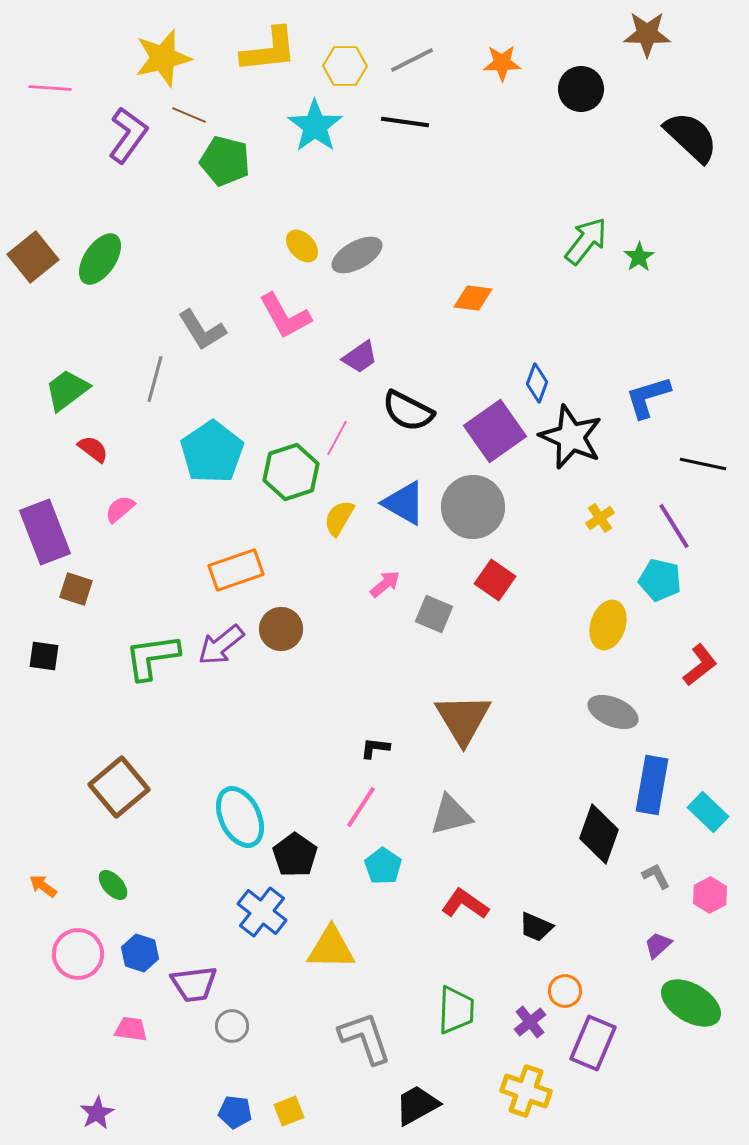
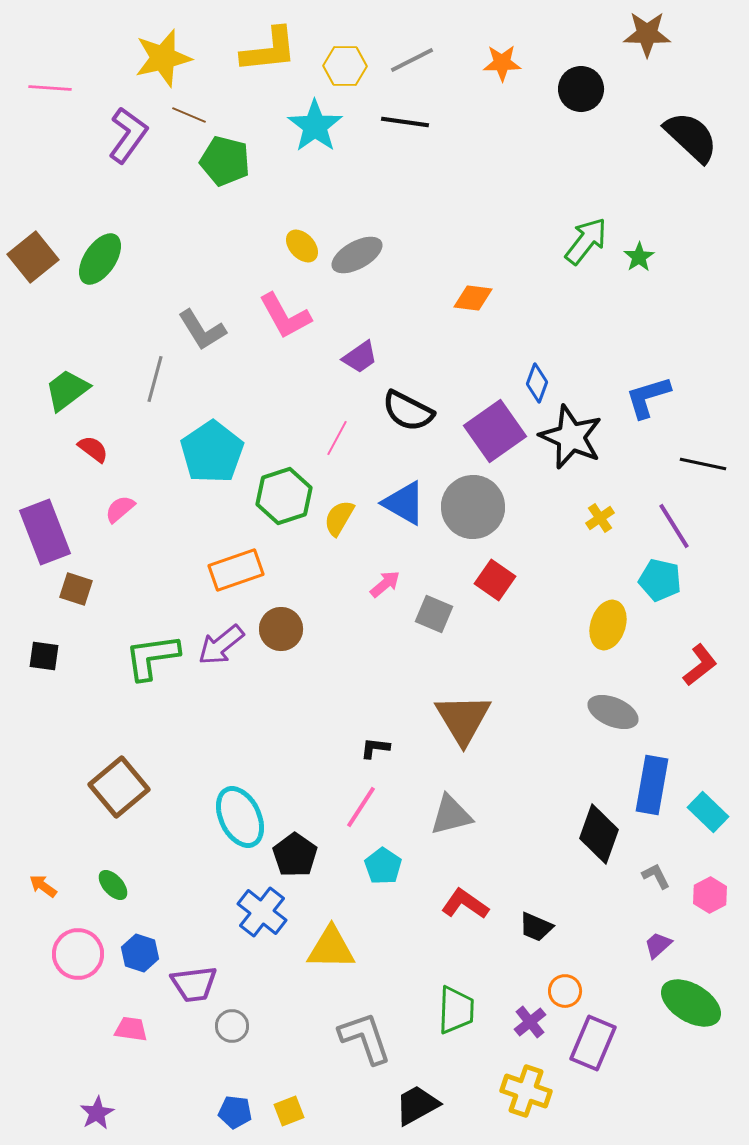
green hexagon at (291, 472): moved 7 px left, 24 px down
